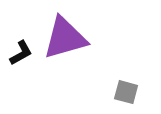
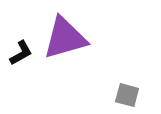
gray square: moved 1 px right, 3 px down
